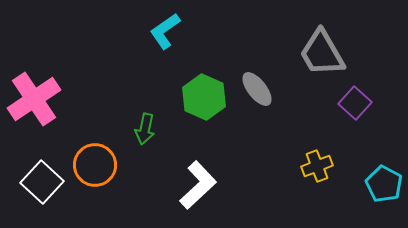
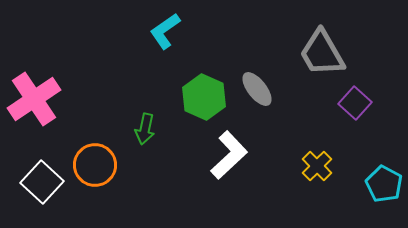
yellow cross: rotated 24 degrees counterclockwise
white L-shape: moved 31 px right, 30 px up
